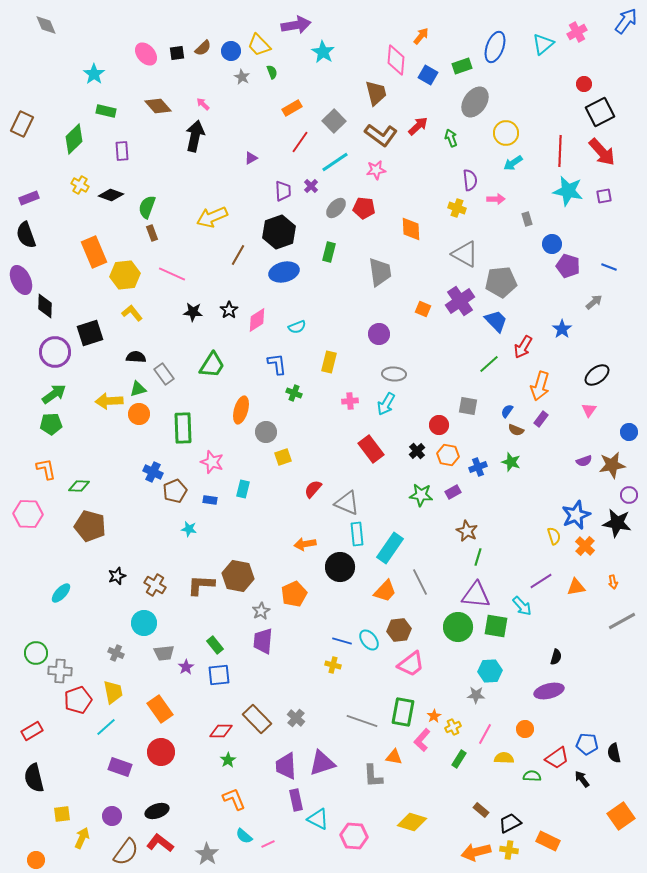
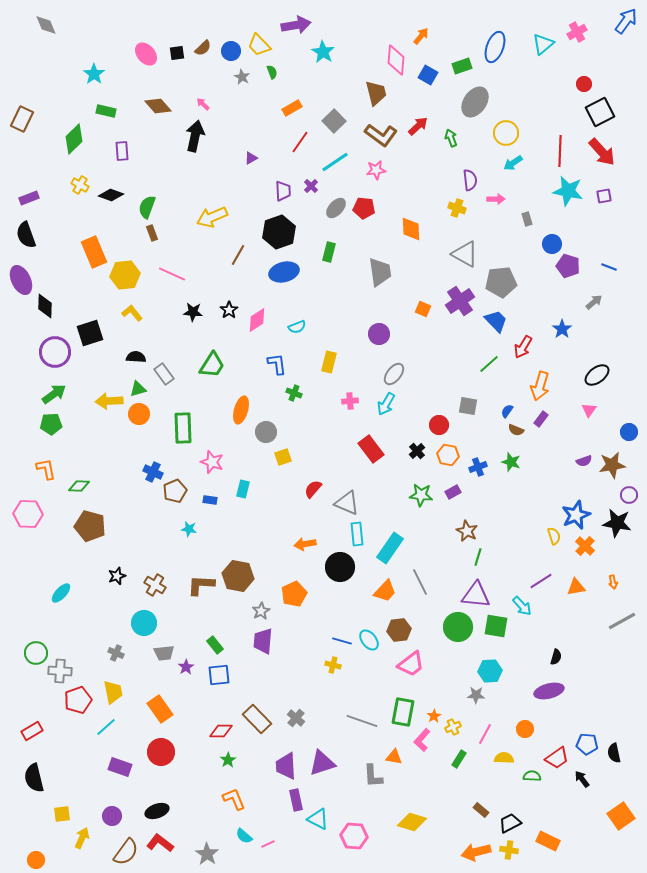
brown rectangle at (22, 124): moved 5 px up
gray ellipse at (394, 374): rotated 55 degrees counterclockwise
